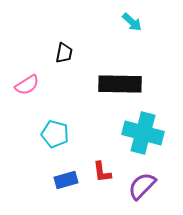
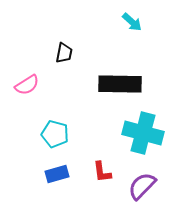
blue rectangle: moved 9 px left, 6 px up
